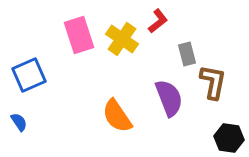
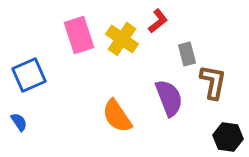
black hexagon: moved 1 px left, 1 px up
